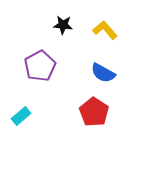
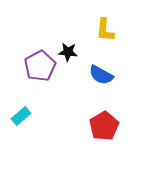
black star: moved 5 px right, 27 px down
yellow L-shape: rotated 135 degrees counterclockwise
blue semicircle: moved 2 px left, 2 px down
red pentagon: moved 10 px right, 14 px down; rotated 8 degrees clockwise
